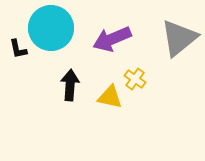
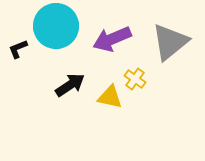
cyan circle: moved 5 px right, 2 px up
gray triangle: moved 9 px left, 4 px down
black L-shape: rotated 80 degrees clockwise
black arrow: rotated 52 degrees clockwise
